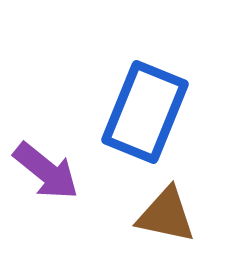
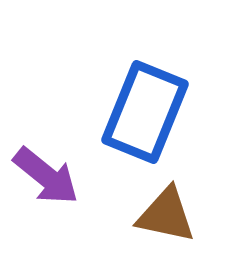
purple arrow: moved 5 px down
